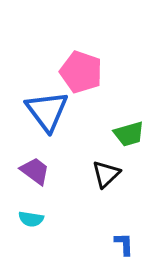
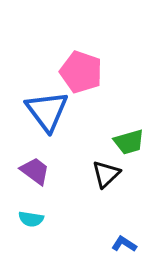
green trapezoid: moved 8 px down
blue L-shape: rotated 55 degrees counterclockwise
